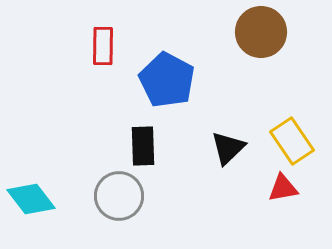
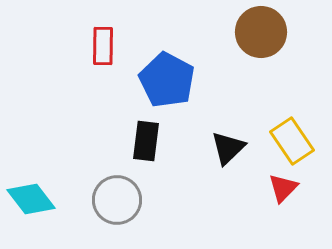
black rectangle: moved 3 px right, 5 px up; rotated 9 degrees clockwise
red triangle: rotated 36 degrees counterclockwise
gray circle: moved 2 px left, 4 px down
